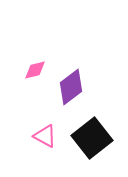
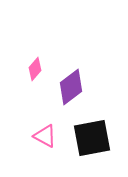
pink diamond: moved 1 px up; rotated 35 degrees counterclockwise
black square: rotated 27 degrees clockwise
